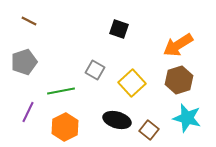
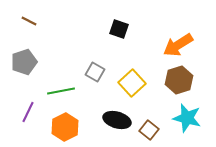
gray square: moved 2 px down
